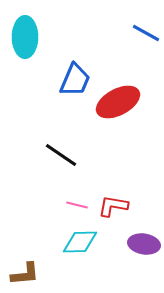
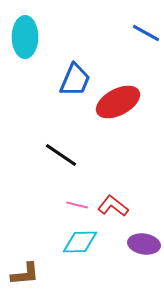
red L-shape: rotated 28 degrees clockwise
